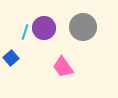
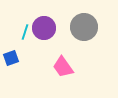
gray circle: moved 1 px right
blue square: rotated 21 degrees clockwise
